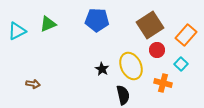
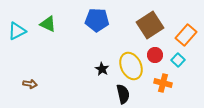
green triangle: rotated 48 degrees clockwise
red circle: moved 2 px left, 5 px down
cyan square: moved 3 px left, 4 px up
brown arrow: moved 3 px left
black semicircle: moved 1 px up
